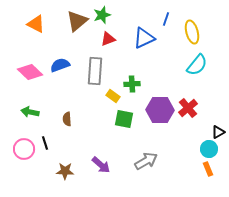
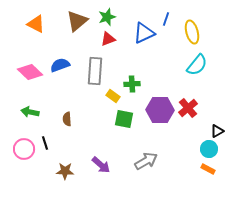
green star: moved 5 px right, 2 px down
blue triangle: moved 5 px up
black triangle: moved 1 px left, 1 px up
orange rectangle: rotated 40 degrees counterclockwise
